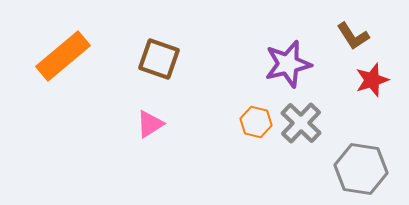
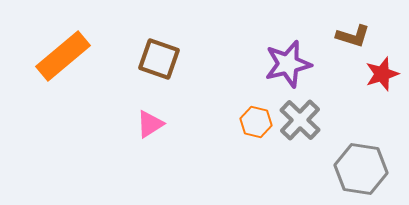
brown L-shape: rotated 40 degrees counterclockwise
red star: moved 10 px right, 6 px up
gray cross: moved 1 px left, 3 px up
